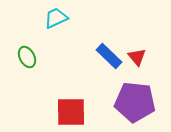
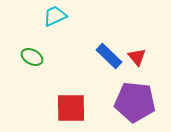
cyan trapezoid: moved 1 px left, 2 px up
green ellipse: moved 5 px right; rotated 35 degrees counterclockwise
red square: moved 4 px up
